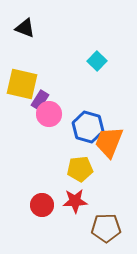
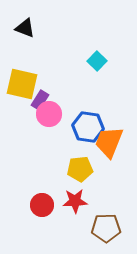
blue hexagon: rotated 8 degrees counterclockwise
